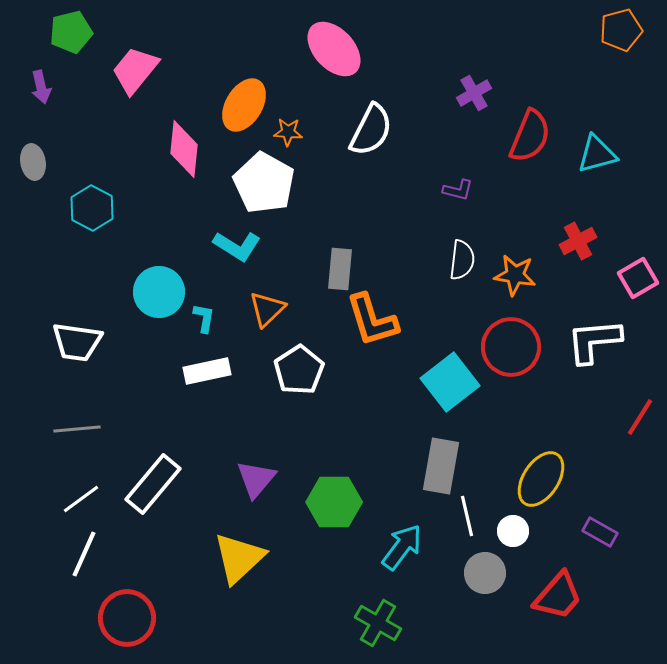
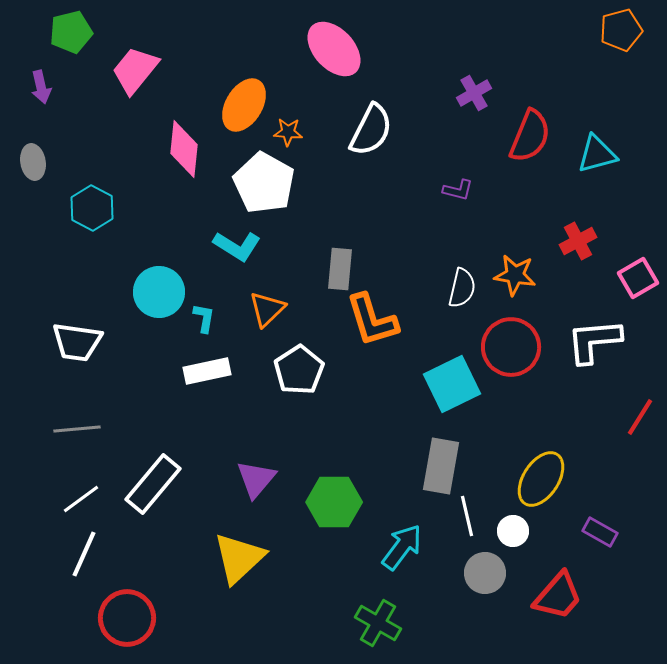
white semicircle at (462, 260): moved 28 px down; rotated 6 degrees clockwise
cyan square at (450, 382): moved 2 px right, 2 px down; rotated 12 degrees clockwise
